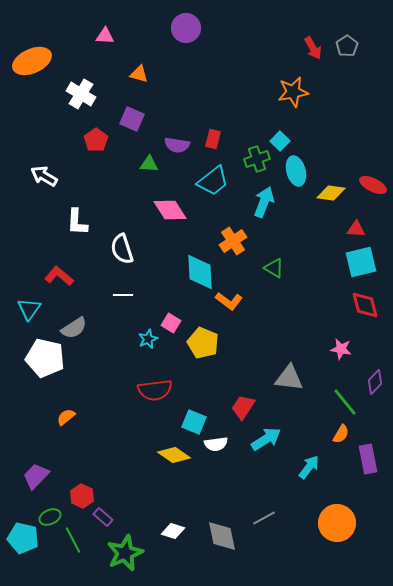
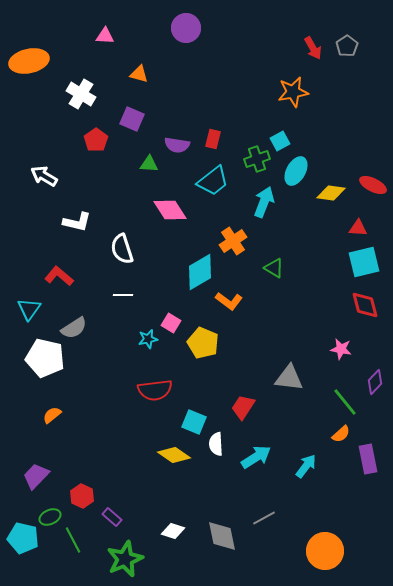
orange ellipse at (32, 61): moved 3 px left; rotated 12 degrees clockwise
cyan square at (280, 141): rotated 18 degrees clockwise
cyan ellipse at (296, 171): rotated 44 degrees clockwise
white L-shape at (77, 222): rotated 80 degrees counterclockwise
red triangle at (356, 229): moved 2 px right, 1 px up
cyan square at (361, 262): moved 3 px right
cyan diamond at (200, 272): rotated 63 degrees clockwise
cyan star at (148, 339): rotated 12 degrees clockwise
orange semicircle at (66, 417): moved 14 px left, 2 px up
orange semicircle at (341, 434): rotated 18 degrees clockwise
cyan arrow at (266, 439): moved 10 px left, 18 px down
white semicircle at (216, 444): rotated 95 degrees clockwise
cyan arrow at (309, 467): moved 3 px left, 1 px up
purple rectangle at (103, 517): moved 9 px right
orange circle at (337, 523): moved 12 px left, 28 px down
green star at (125, 553): moved 6 px down
